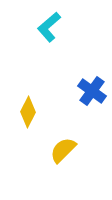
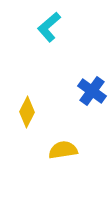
yellow diamond: moved 1 px left
yellow semicircle: rotated 36 degrees clockwise
